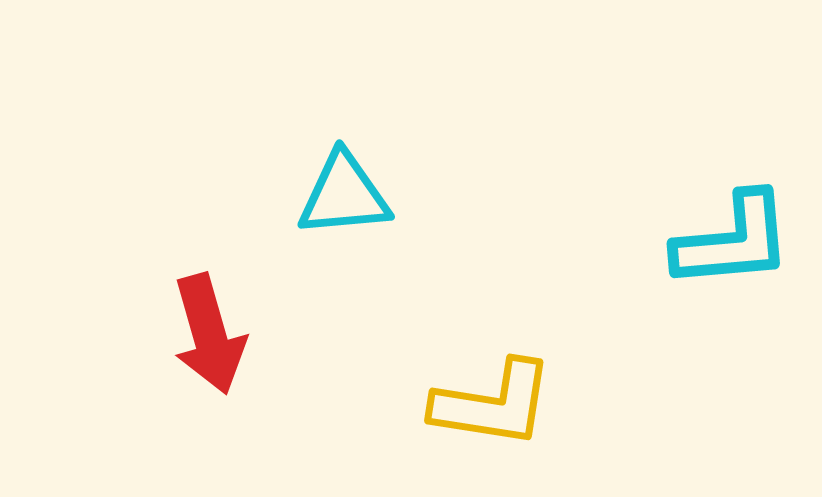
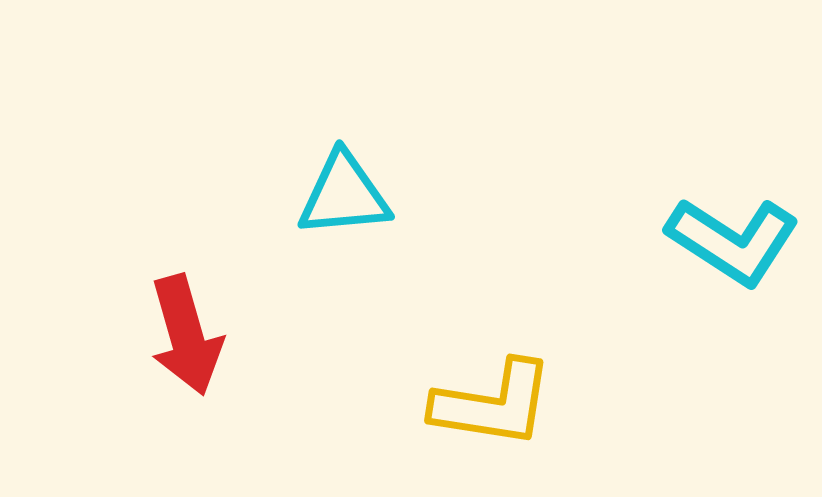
cyan L-shape: rotated 38 degrees clockwise
red arrow: moved 23 px left, 1 px down
